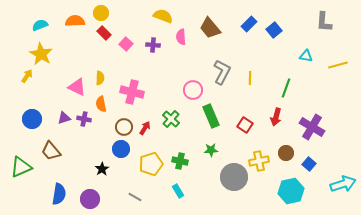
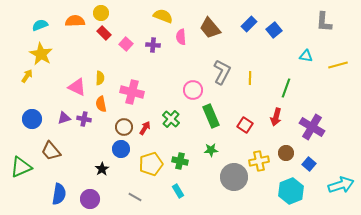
cyan arrow at (343, 184): moved 2 px left, 1 px down
cyan hexagon at (291, 191): rotated 10 degrees counterclockwise
